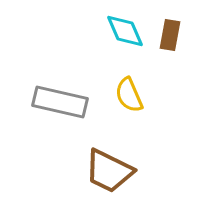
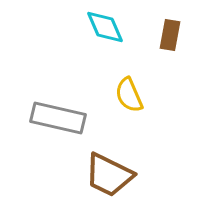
cyan diamond: moved 20 px left, 4 px up
gray rectangle: moved 2 px left, 16 px down
brown trapezoid: moved 4 px down
